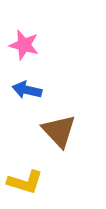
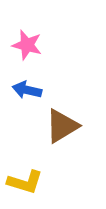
pink star: moved 3 px right
brown triangle: moved 3 px right, 5 px up; rotated 42 degrees clockwise
